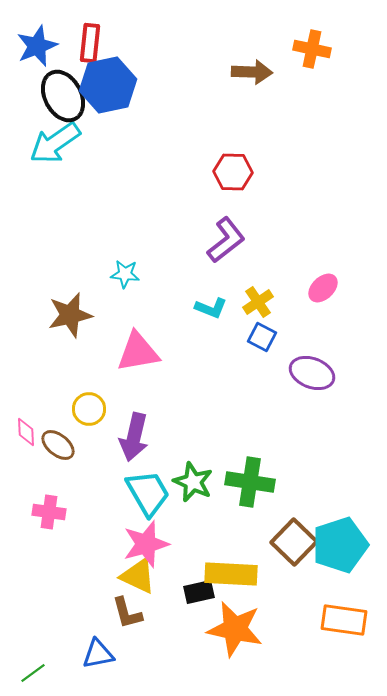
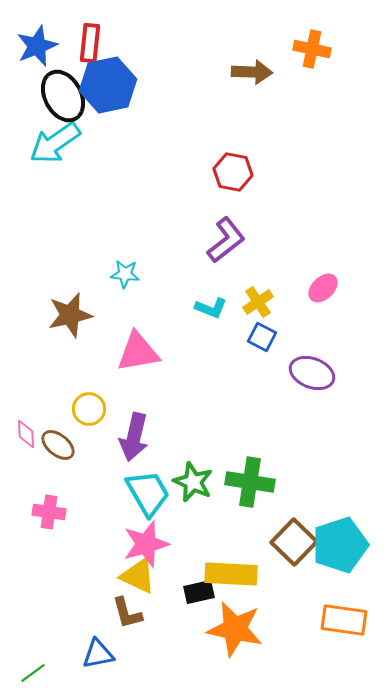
red hexagon: rotated 9 degrees clockwise
pink diamond: moved 2 px down
